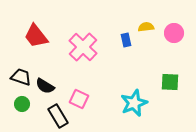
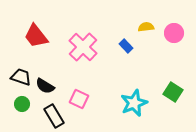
blue rectangle: moved 6 px down; rotated 32 degrees counterclockwise
green square: moved 3 px right, 10 px down; rotated 30 degrees clockwise
black rectangle: moved 4 px left
